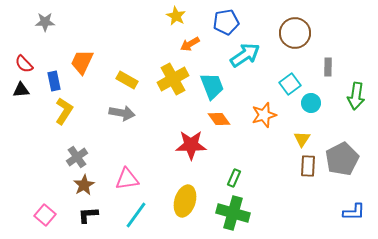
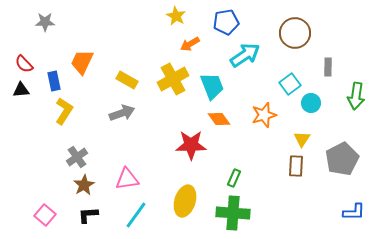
gray arrow: rotated 30 degrees counterclockwise
brown rectangle: moved 12 px left
green cross: rotated 12 degrees counterclockwise
